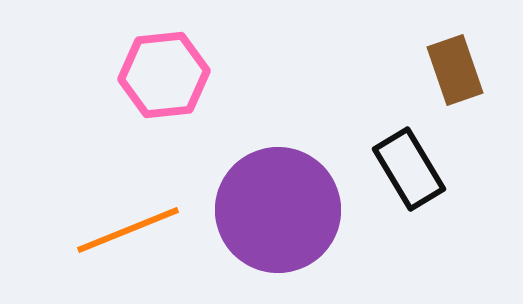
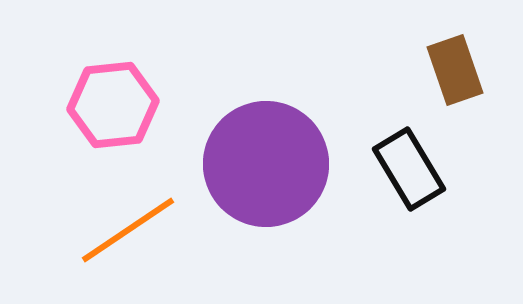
pink hexagon: moved 51 px left, 30 px down
purple circle: moved 12 px left, 46 px up
orange line: rotated 12 degrees counterclockwise
